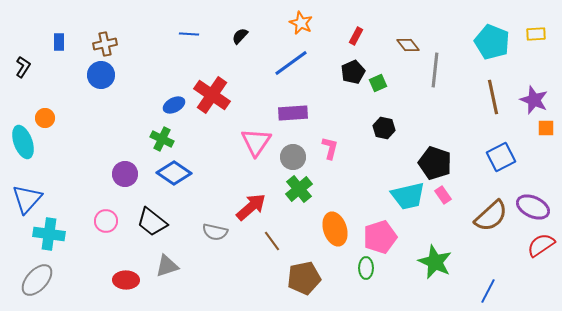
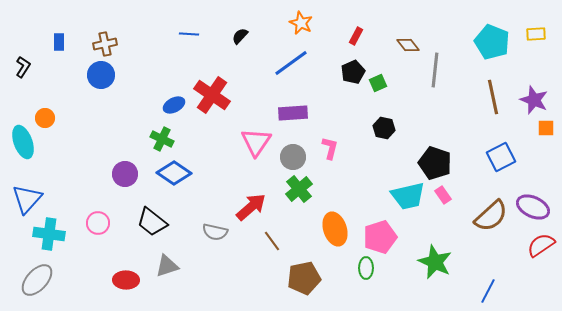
pink circle at (106, 221): moved 8 px left, 2 px down
